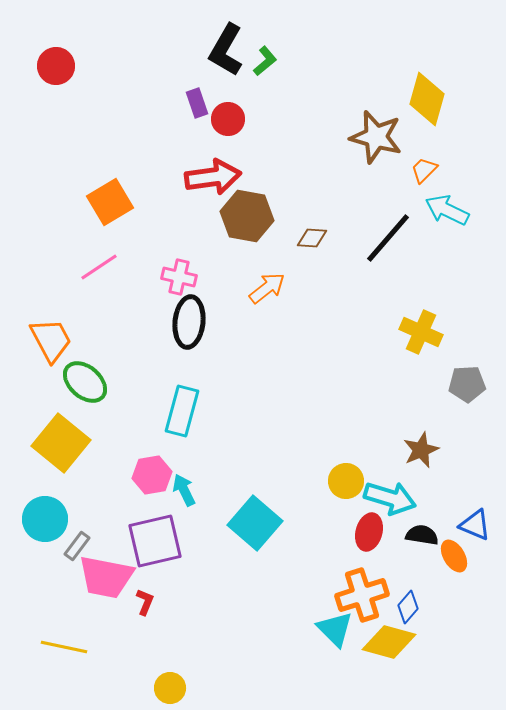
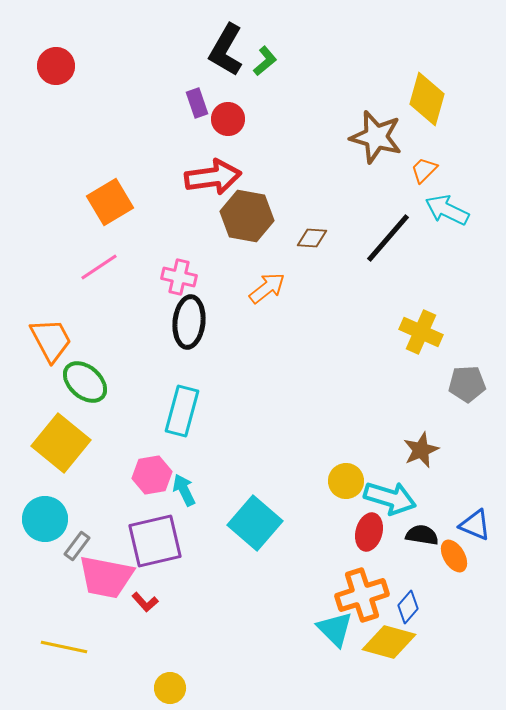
red L-shape at (145, 602): rotated 116 degrees clockwise
